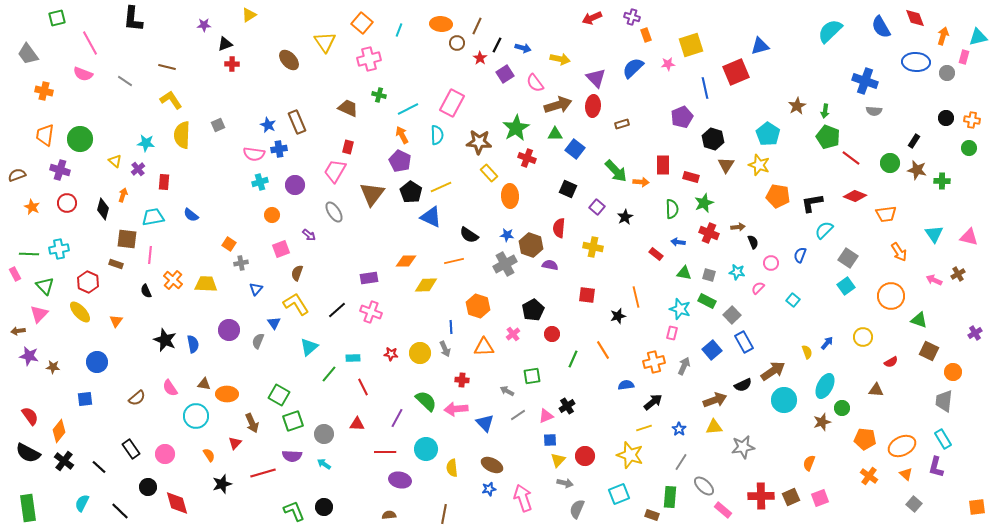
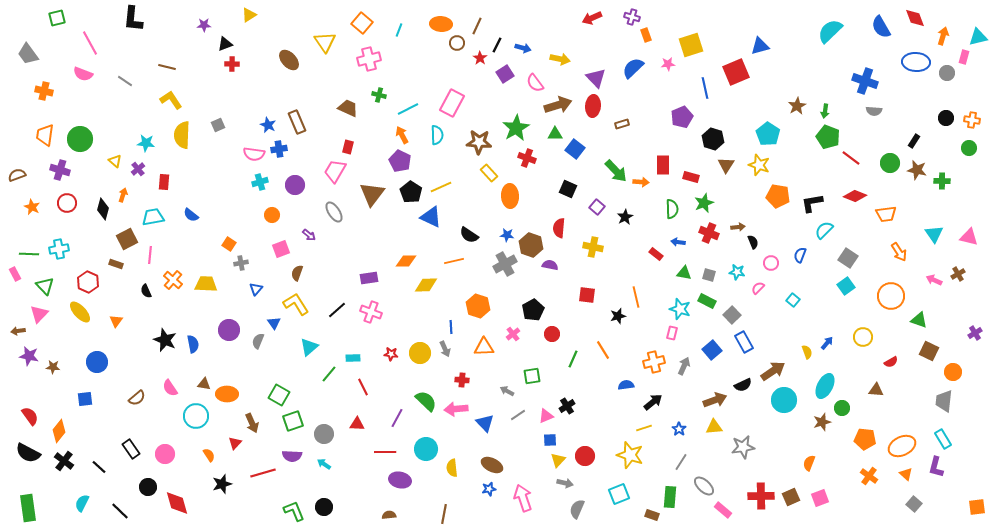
brown square at (127, 239): rotated 35 degrees counterclockwise
